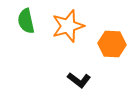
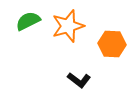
green semicircle: moved 2 px right; rotated 75 degrees clockwise
